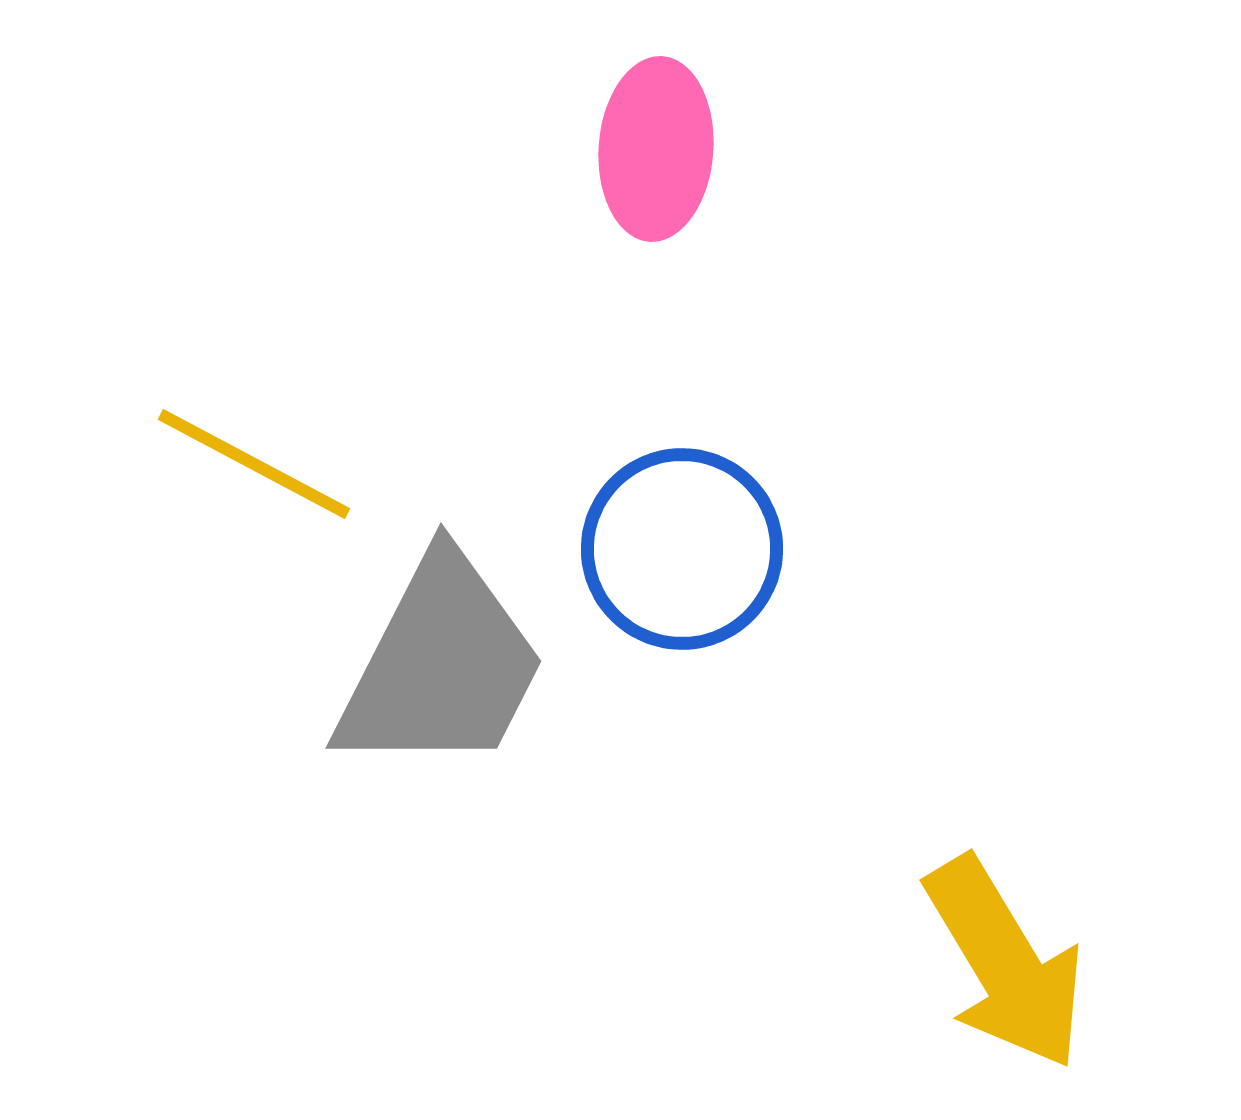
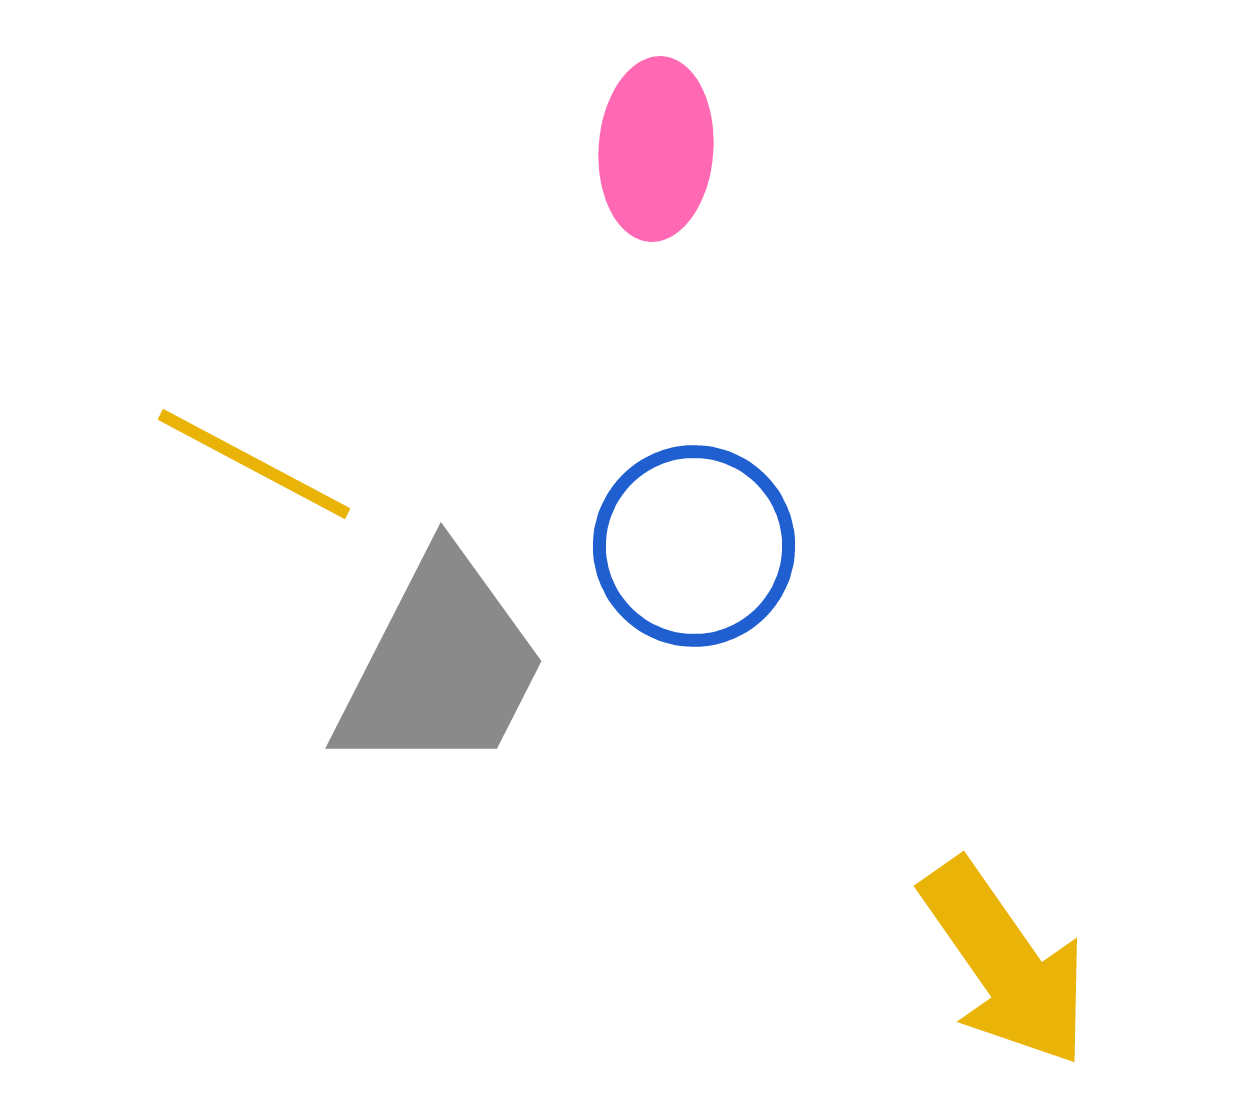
blue circle: moved 12 px right, 3 px up
yellow arrow: rotated 4 degrees counterclockwise
